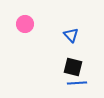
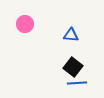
blue triangle: rotated 42 degrees counterclockwise
black square: rotated 24 degrees clockwise
